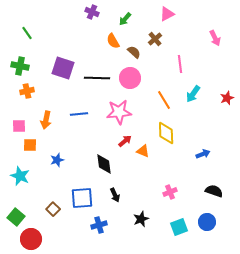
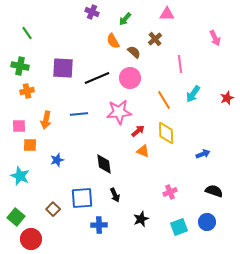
pink triangle: rotated 28 degrees clockwise
purple square: rotated 15 degrees counterclockwise
black line: rotated 25 degrees counterclockwise
red arrow: moved 13 px right, 10 px up
blue cross: rotated 14 degrees clockwise
